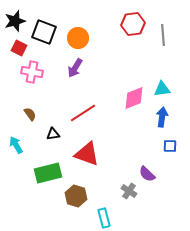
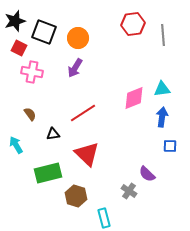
red triangle: rotated 24 degrees clockwise
